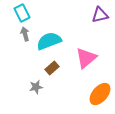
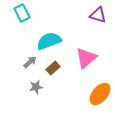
purple triangle: moved 2 px left; rotated 30 degrees clockwise
gray arrow: moved 5 px right, 28 px down; rotated 64 degrees clockwise
brown rectangle: moved 1 px right
